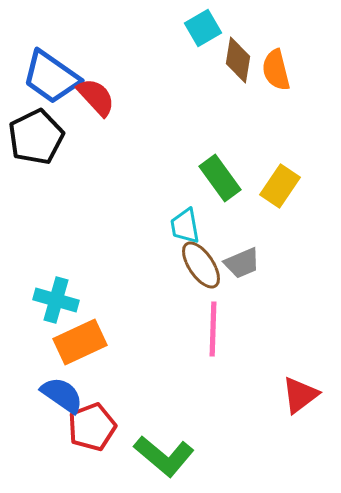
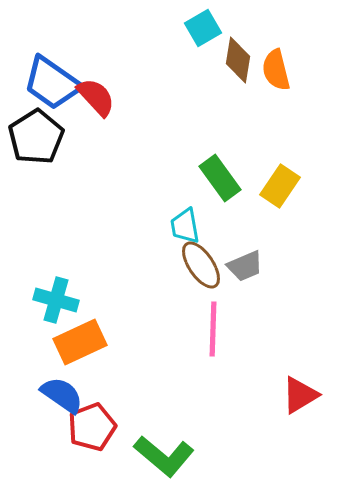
blue trapezoid: moved 1 px right, 6 px down
black pentagon: rotated 6 degrees counterclockwise
gray trapezoid: moved 3 px right, 3 px down
red triangle: rotated 6 degrees clockwise
